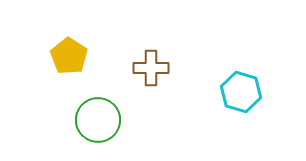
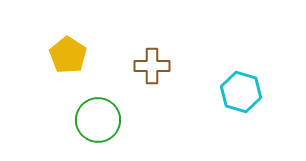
yellow pentagon: moved 1 px left, 1 px up
brown cross: moved 1 px right, 2 px up
